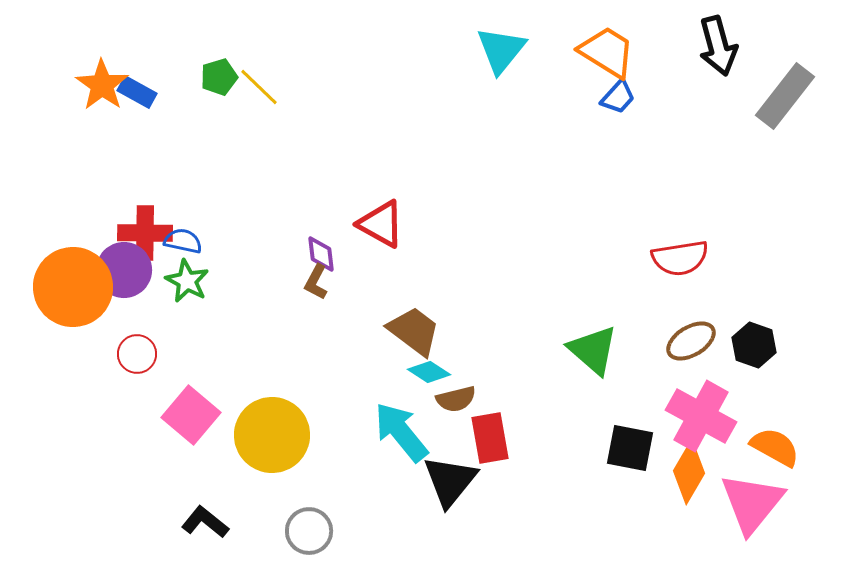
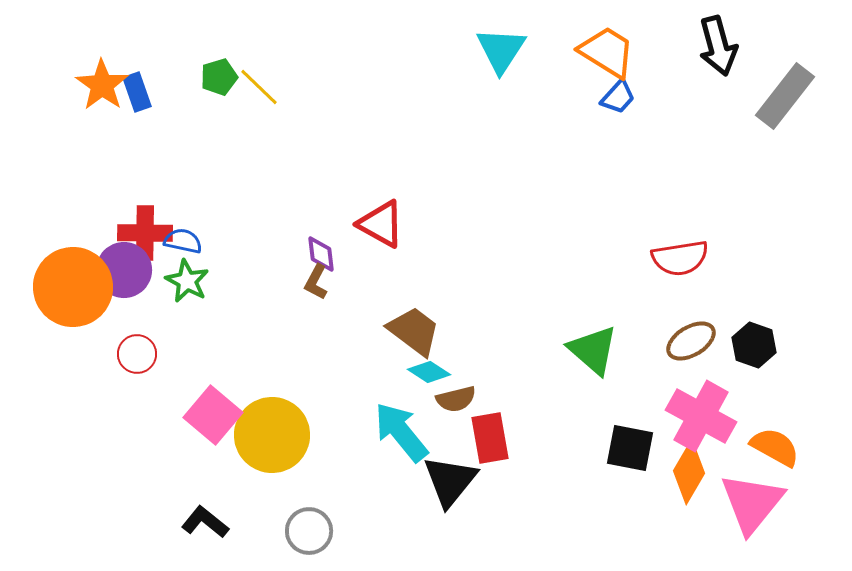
cyan triangle: rotated 6 degrees counterclockwise
blue rectangle: rotated 42 degrees clockwise
pink square: moved 22 px right
